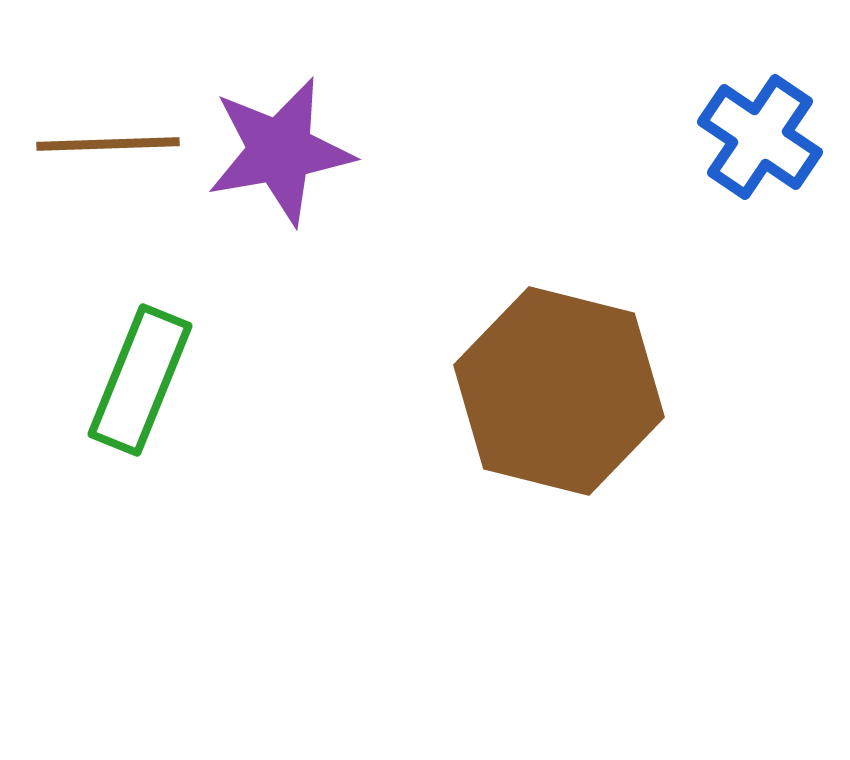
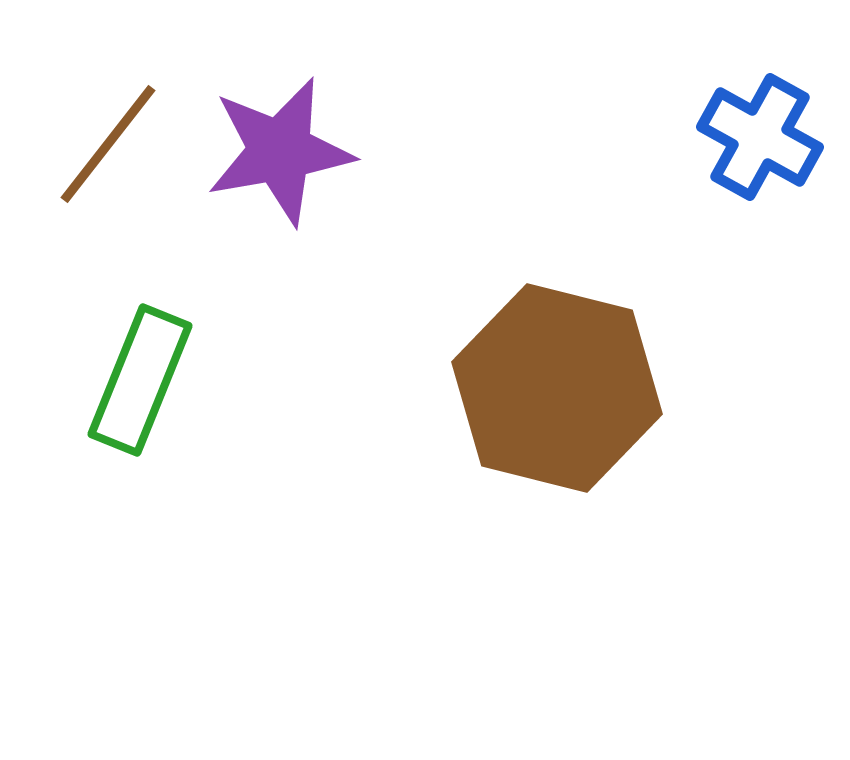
blue cross: rotated 5 degrees counterclockwise
brown line: rotated 50 degrees counterclockwise
brown hexagon: moved 2 px left, 3 px up
